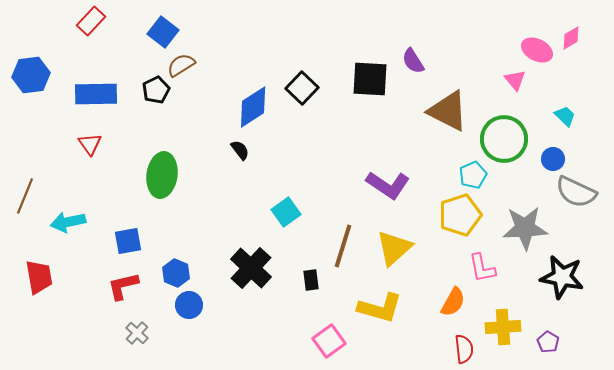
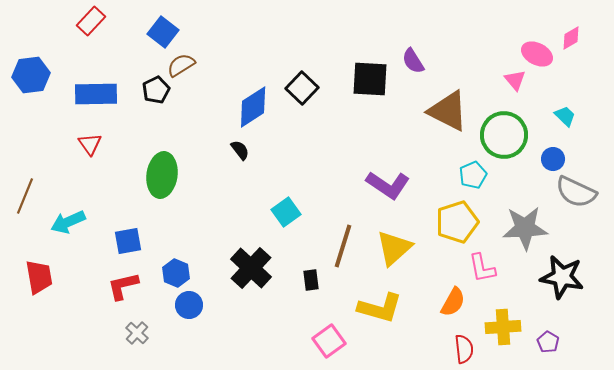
pink ellipse at (537, 50): moved 4 px down
green circle at (504, 139): moved 4 px up
yellow pentagon at (460, 215): moved 3 px left, 7 px down
cyan arrow at (68, 222): rotated 12 degrees counterclockwise
